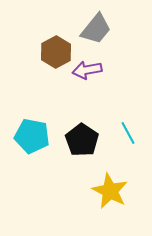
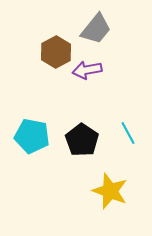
yellow star: rotated 6 degrees counterclockwise
